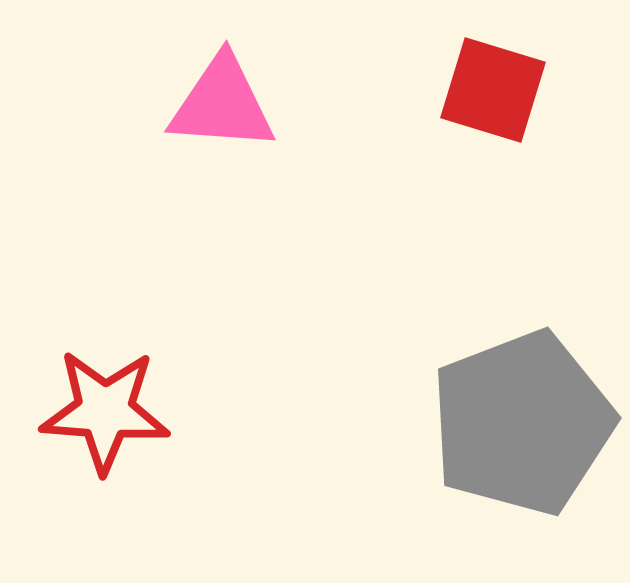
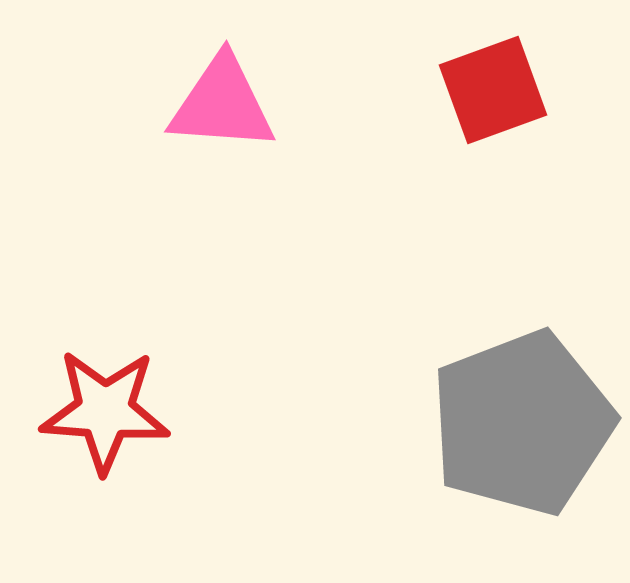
red square: rotated 37 degrees counterclockwise
